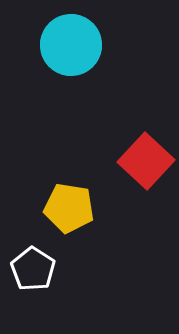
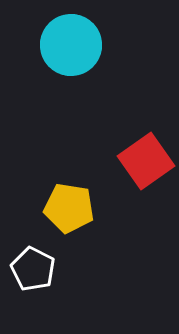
red square: rotated 12 degrees clockwise
white pentagon: rotated 6 degrees counterclockwise
